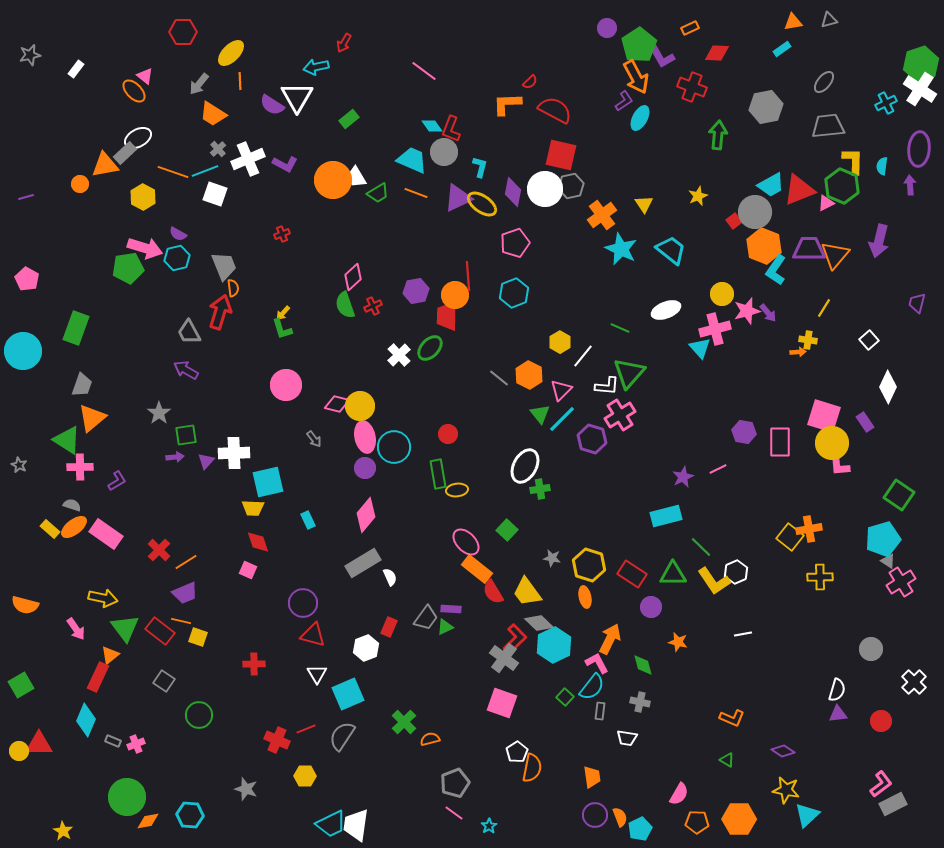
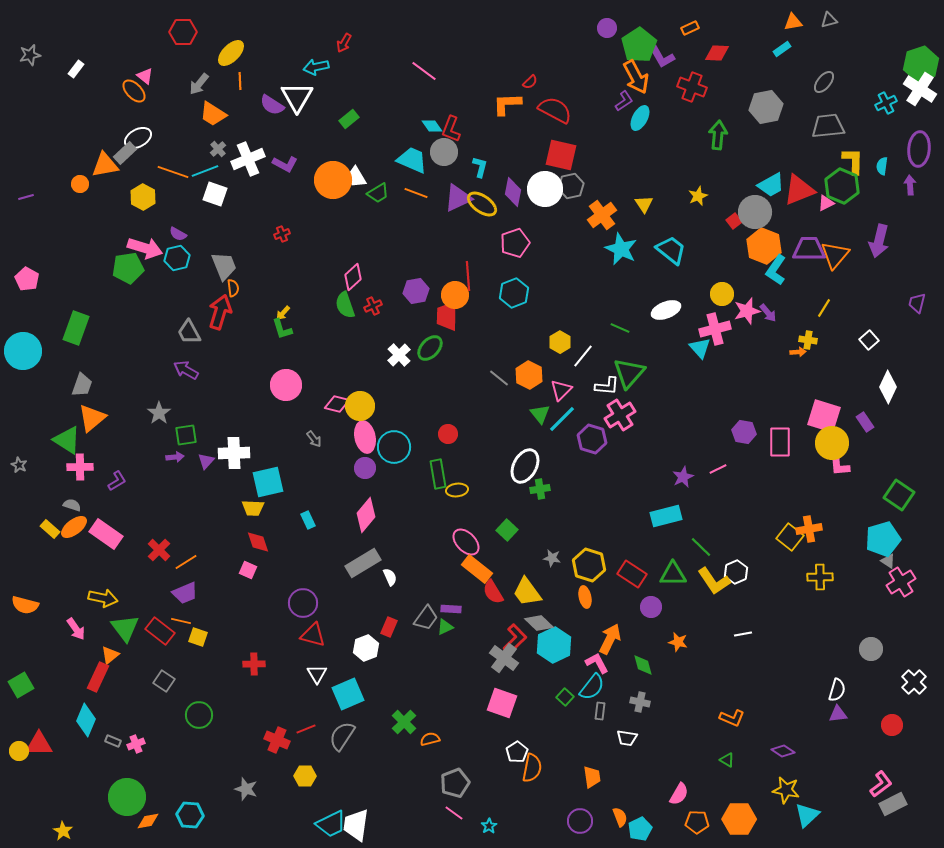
red circle at (881, 721): moved 11 px right, 4 px down
purple circle at (595, 815): moved 15 px left, 6 px down
